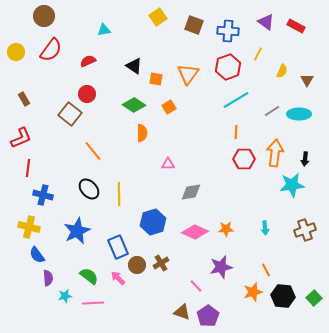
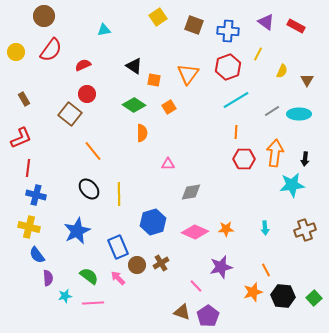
red semicircle at (88, 61): moved 5 px left, 4 px down
orange square at (156, 79): moved 2 px left, 1 px down
blue cross at (43, 195): moved 7 px left
